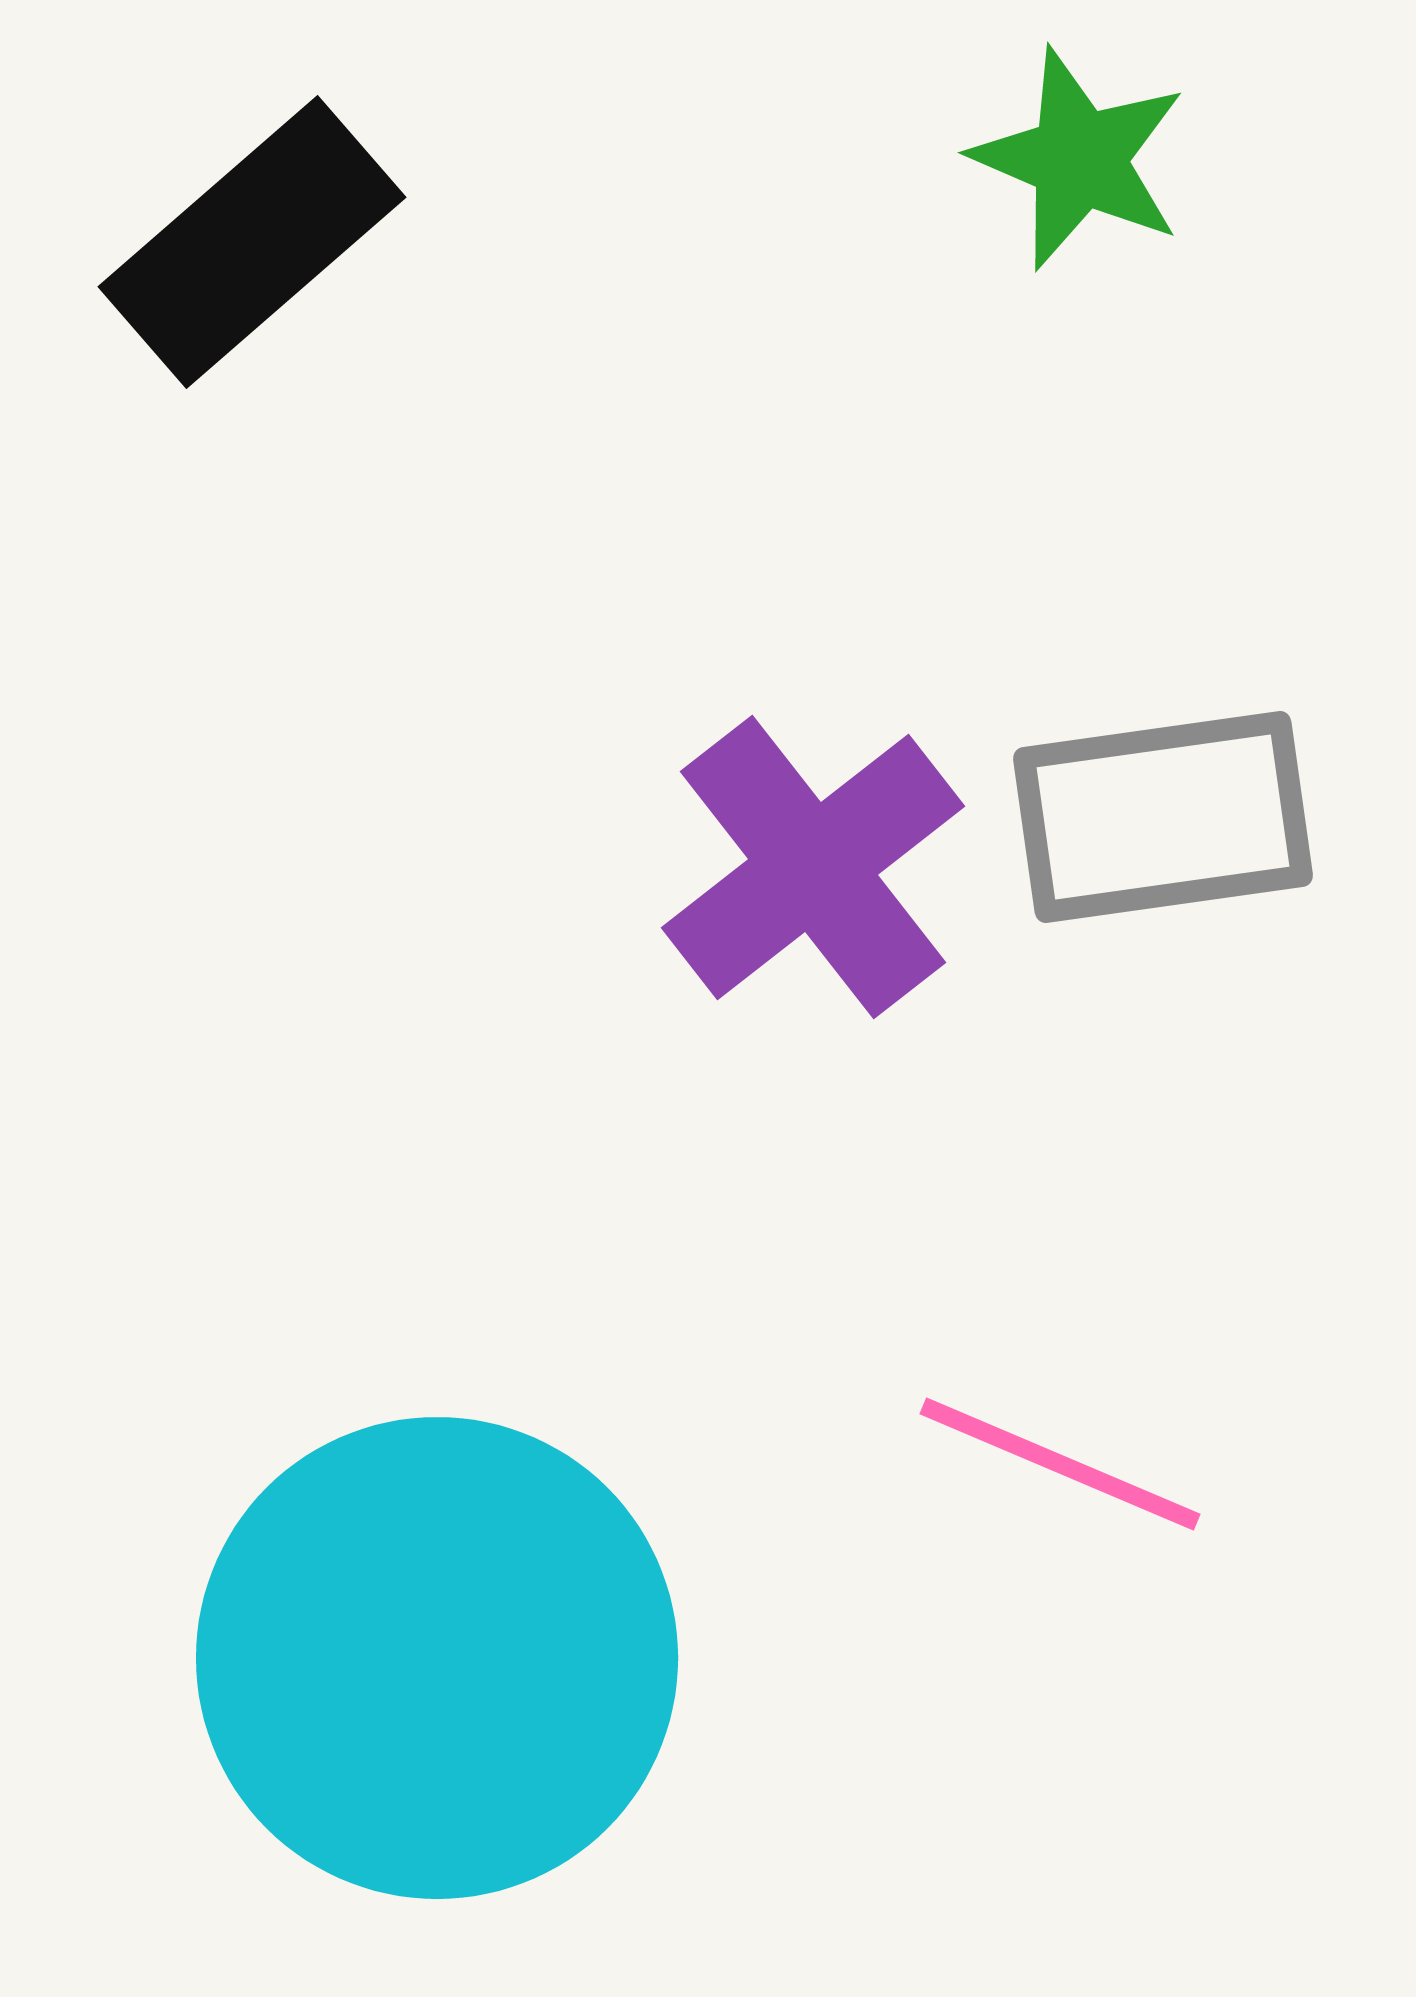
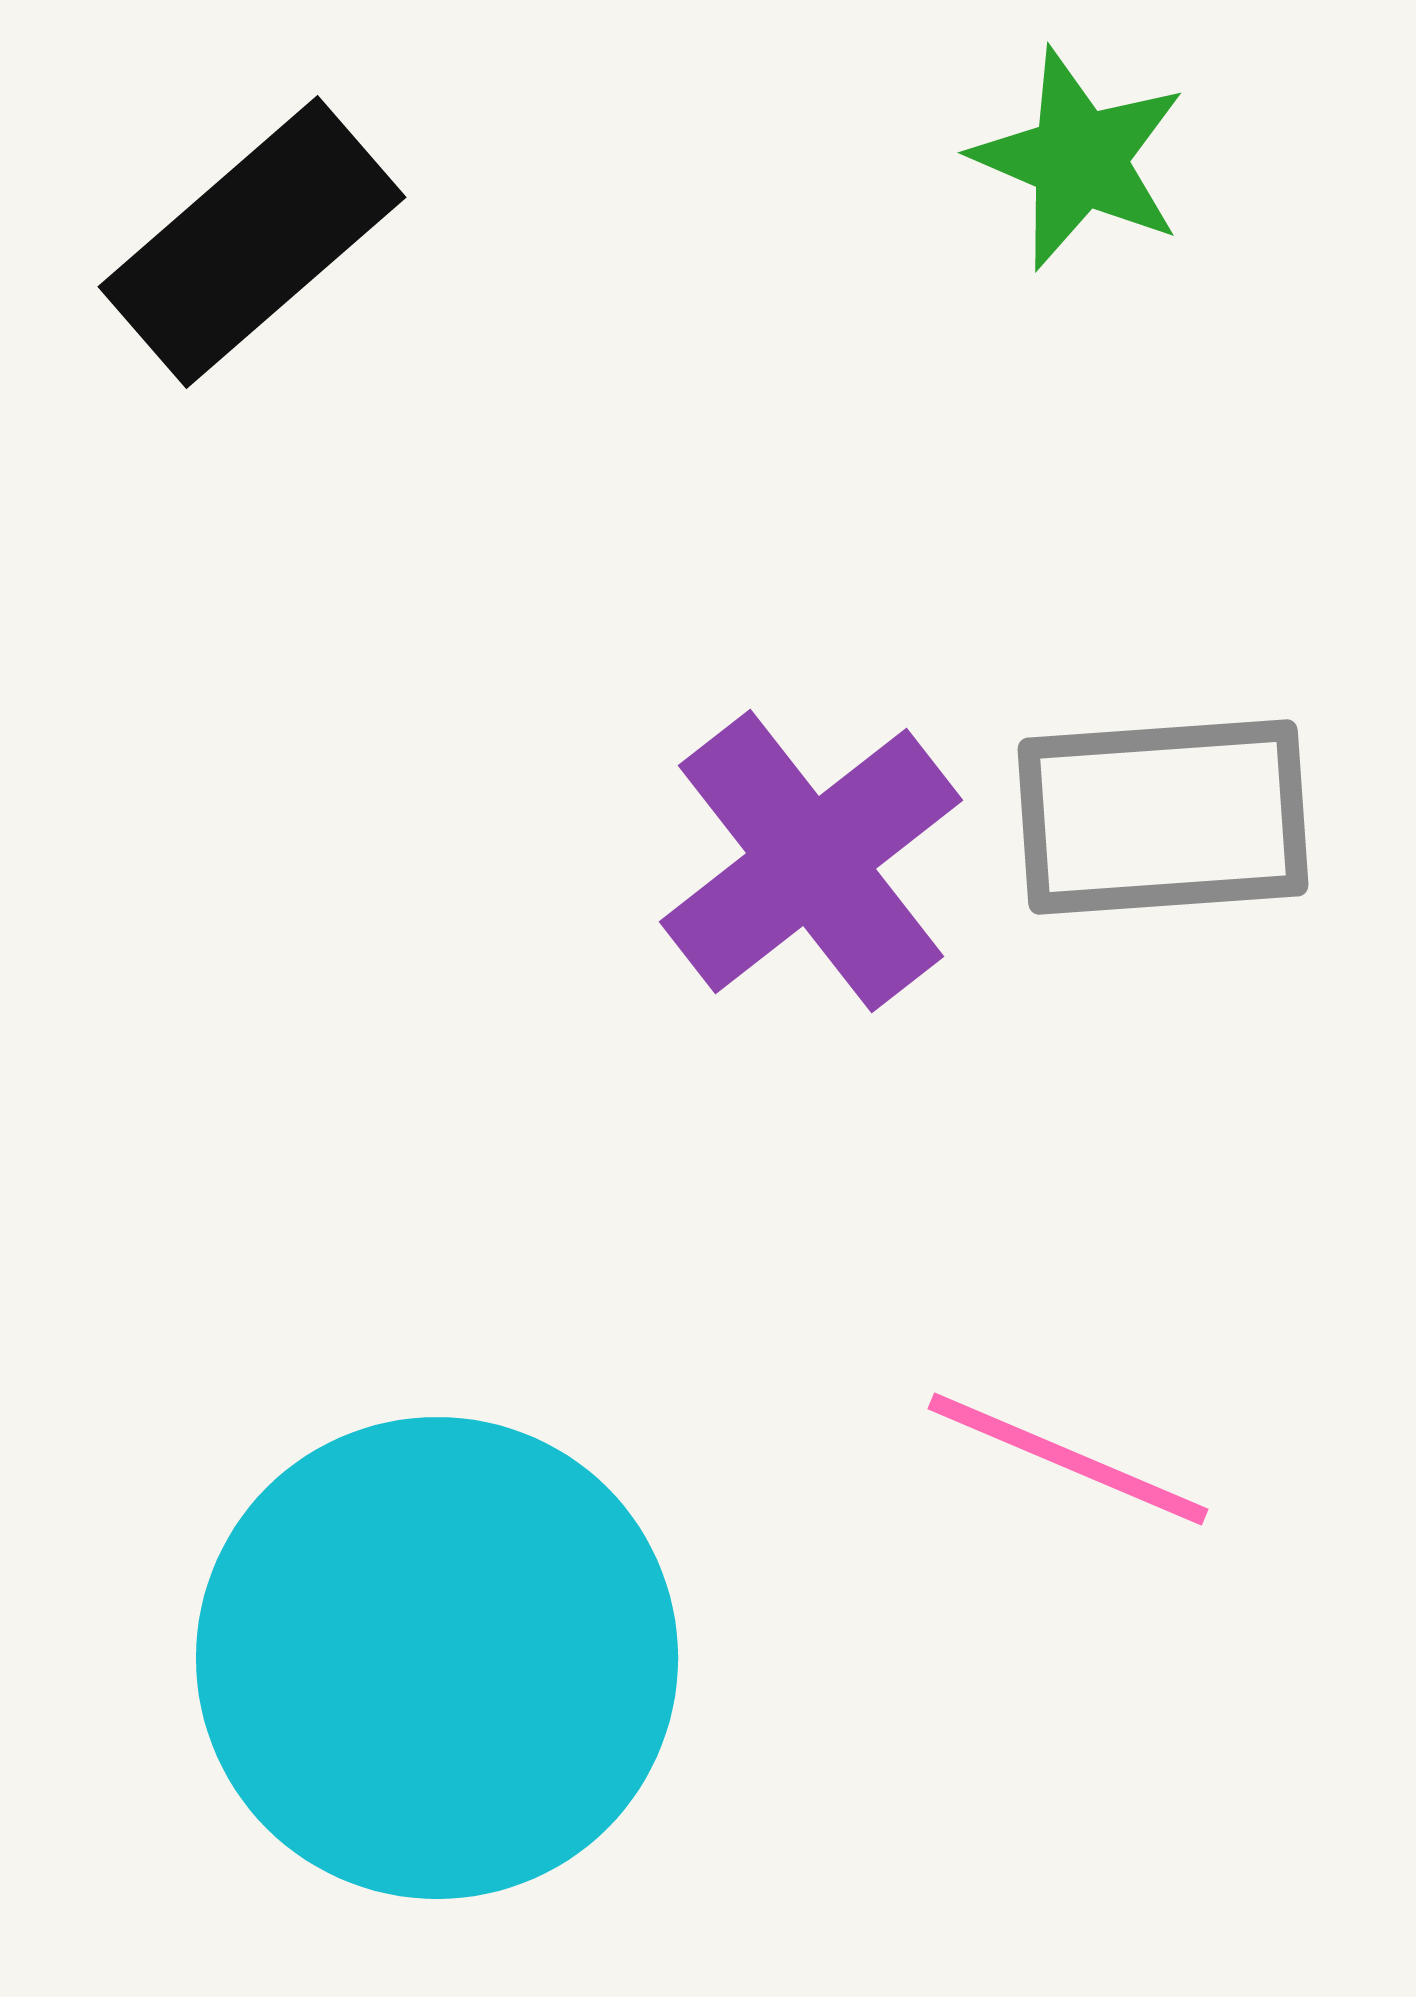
gray rectangle: rotated 4 degrees clockwise
purple cross: moved 2 px left, 6 px up
pink line: moved 8 px right, 5 px up
